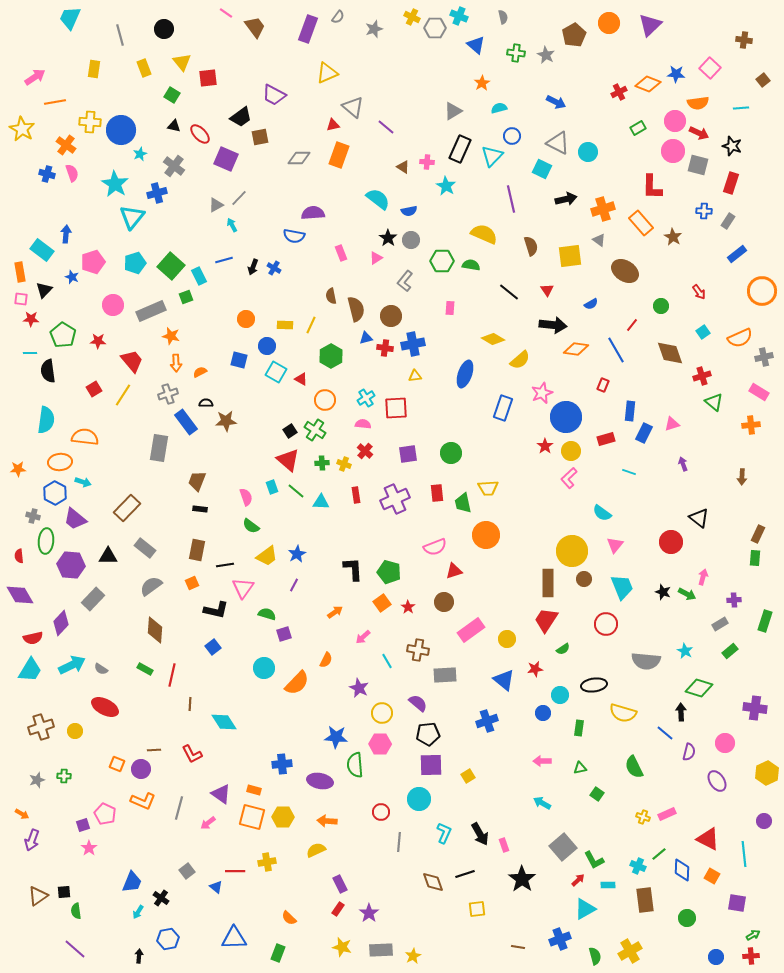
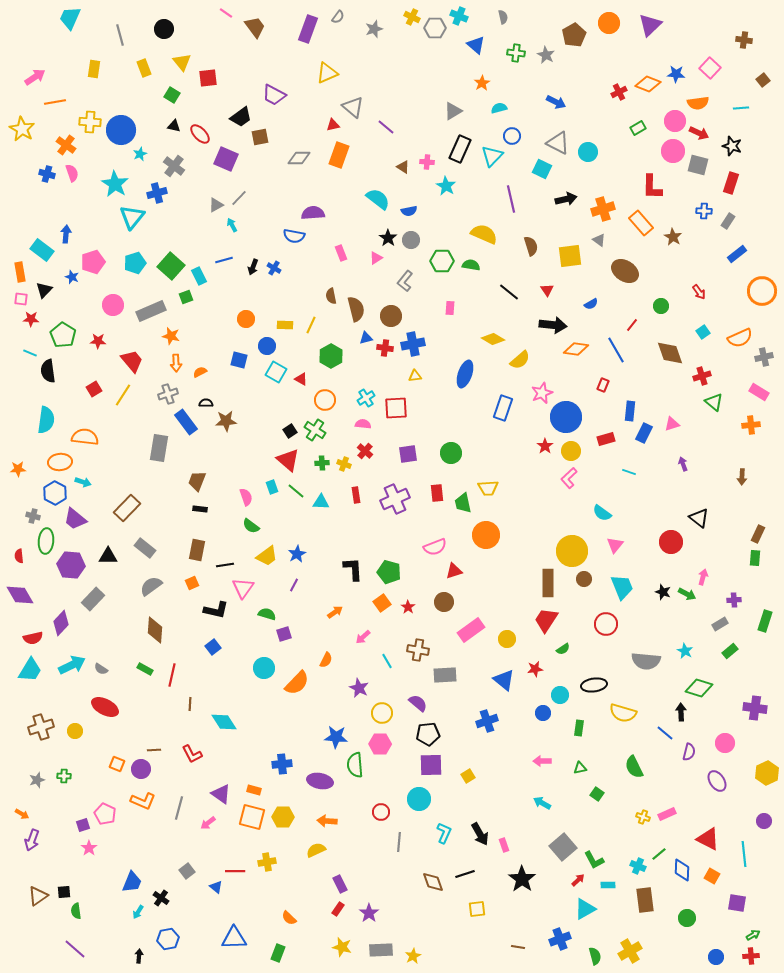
cyan line at (30, 353): rotated 24 degrees clockwise
